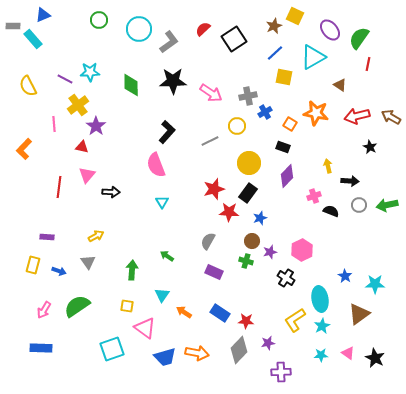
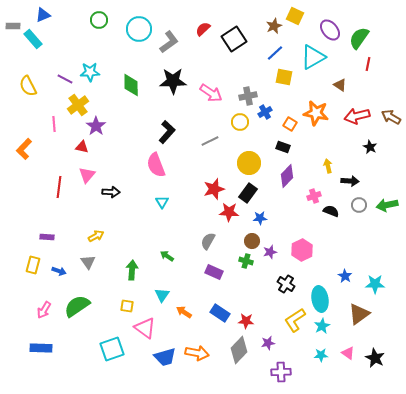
yellow circle at (237, 126): moved 3 px right, 4 px up
blue star at (260, 218): rotated 16 degrees clockwise
black cross at (286, 278): moved 6 px down
